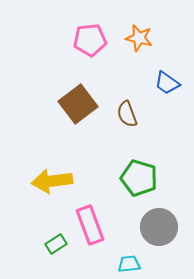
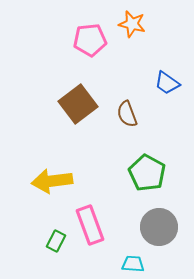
orange star: moved 7 px left, 14 px up
green pentagon: moved 8 px right, 5 px up; rotated 12 degrees clockwise
green rectangle: moved 3 px up; rotated 30 degrees counterclockwise
cyan trapezoid: moved 4 px right; rotated 10 degrees clockwise
